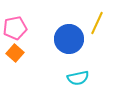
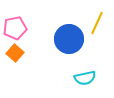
cyan semicircle: moved 7 px right
